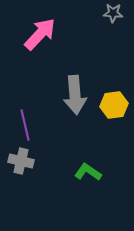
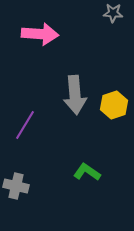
pink arrow: rotated 51 degrees clockwise
yellow hexagon: rotated 12 degrees counterclockwise
purple line: rotated 44 degrees clockwise
gray cross: moved 5 px left, 25 px down
green L-shape: moved 1 px left
